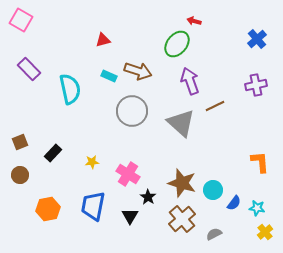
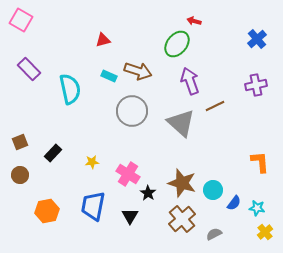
black star: moved 4 px up
orange hexagon: moved 1 px left, 2 px down
